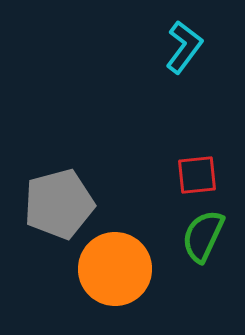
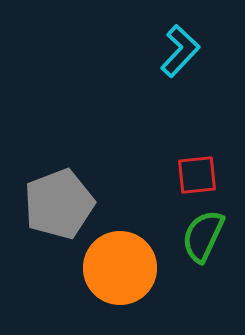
cyan L-shape: moved 4 px left, 4 px down; rotated 6 degrees clockwise
gray pentagon: rotated 6 degrees counterclockwise
orange circle: moved 5 px right, 1 px up
